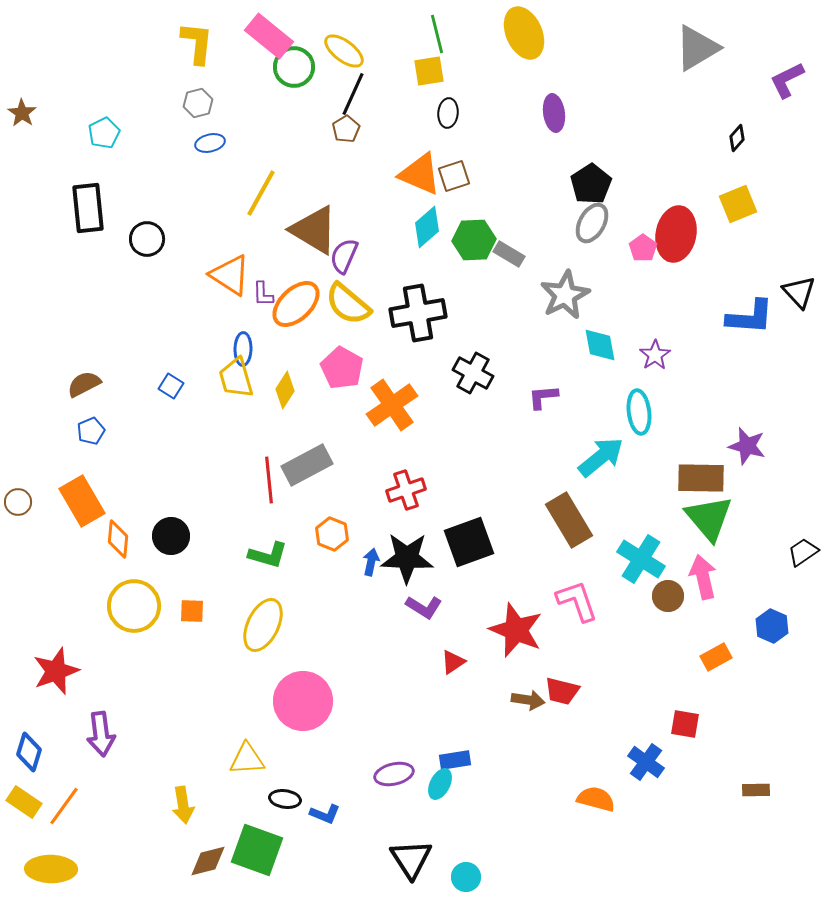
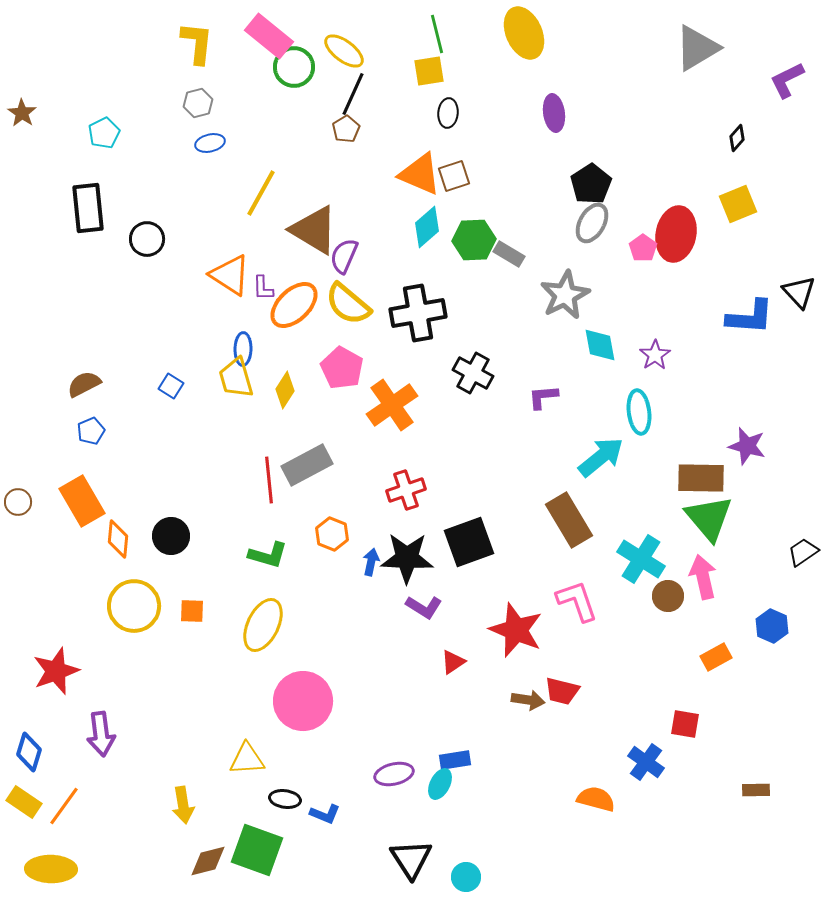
purple L-shape at (263, 294): moved 6 px up
orange ellipse at (296, 304): moved 2 px left, 1 px down
